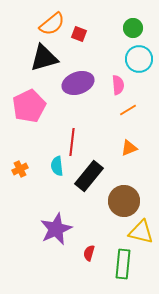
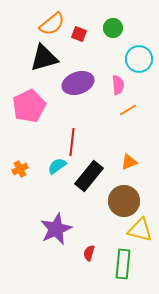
green circle: moved 20 px left
orange triangle: moved 14 px down
cyan semicircle: rotated 60 degrees clockwise
yellow triangle: moved 1 px left, 2 px up
